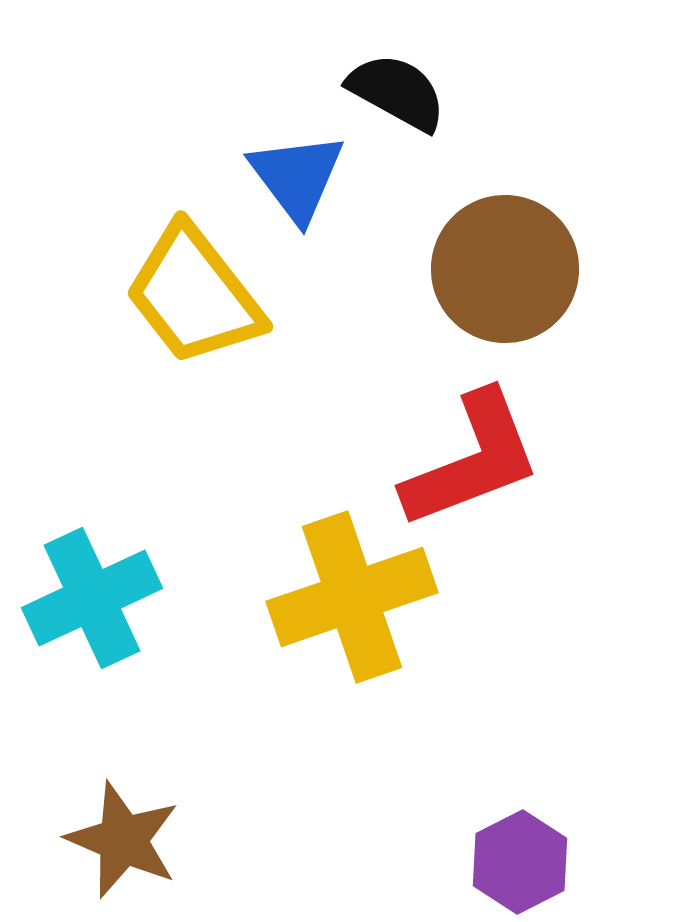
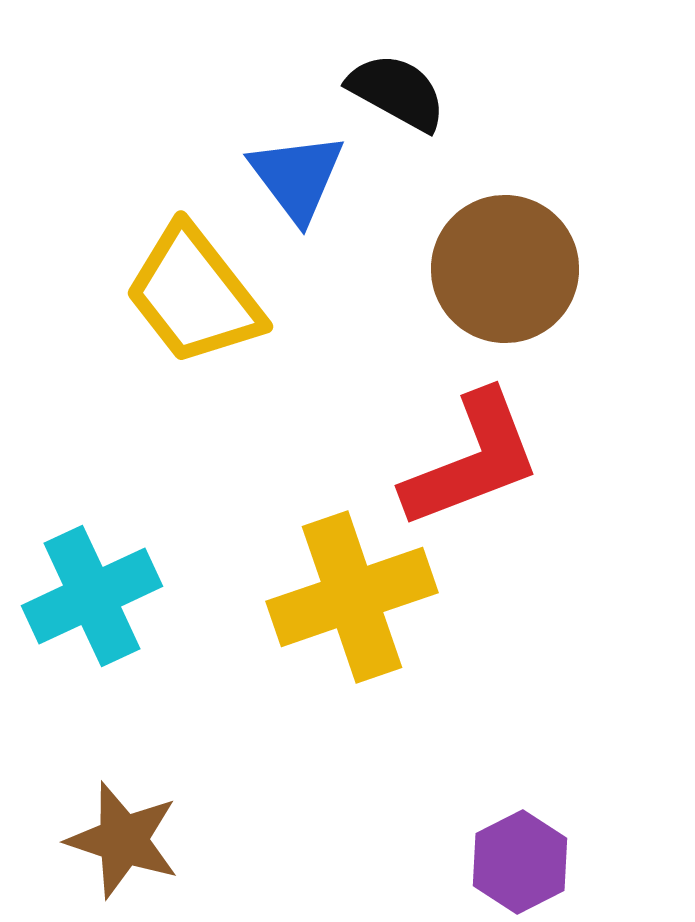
cyan cross: moved 2 px up
brown star: rotated 5 degrees counterclockwise
